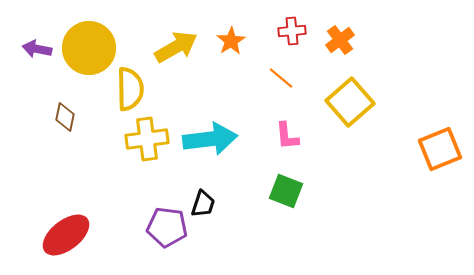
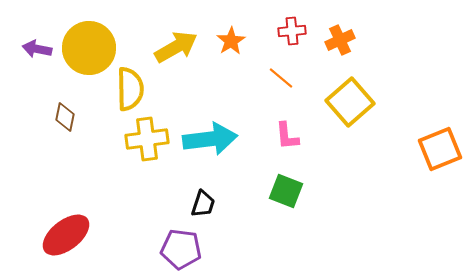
orange cross: rotated 12 degrees clockwise
purple pentagon: moved 14 px right, 22 px down
